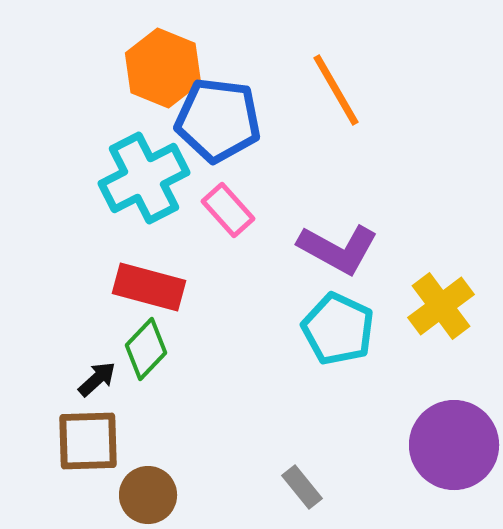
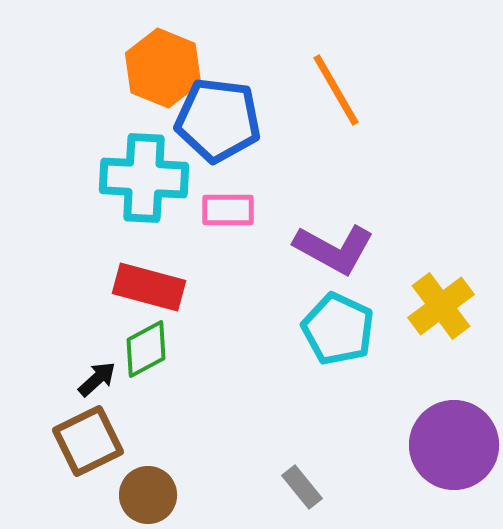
cyan cross: rotated 30 degrees clockwise
pink rectangle: rotated 48 degrees counterclockwise
purple L-shape: moved 4 px left
green diamond: rotated 18 degrees clockwise
brown square: rotated 24 degrees counterclockwise
